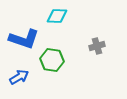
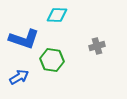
cyan diamond: moved 1 px up
